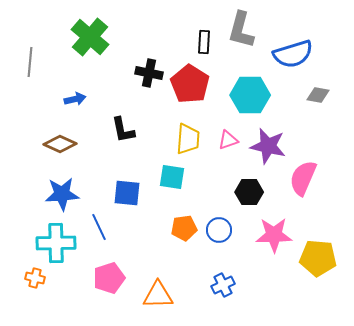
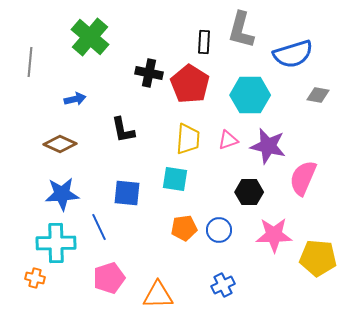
cyan square: moved 3 px right, 2 px down
